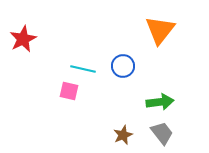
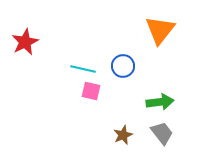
red star: moved 2 px right, 3 px down
pink square: moved 22 px right
